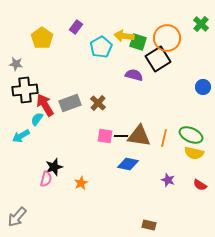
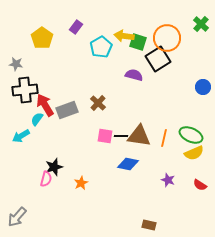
gray rectangle: moved 3 px left, 7 px down
yellow semicircle: rotated 36 degrees counterclockwise
